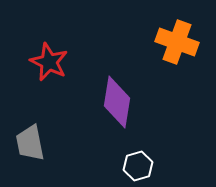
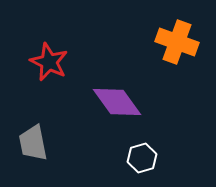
purple diamond: rotated 45 degrees counterclockwise
gray trapezoid: moved 3 px right
white hexagon: moved 4 px right, 8 px up
